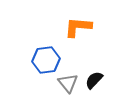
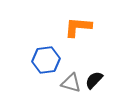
gray triangle: moved 3 px right; rotated 35 degrees counterclockwise
